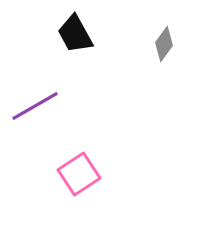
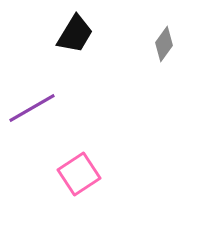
black trapezoid: rotated 120 degrees counterclockwise
purple line: moved 3 px left, 2 px down
